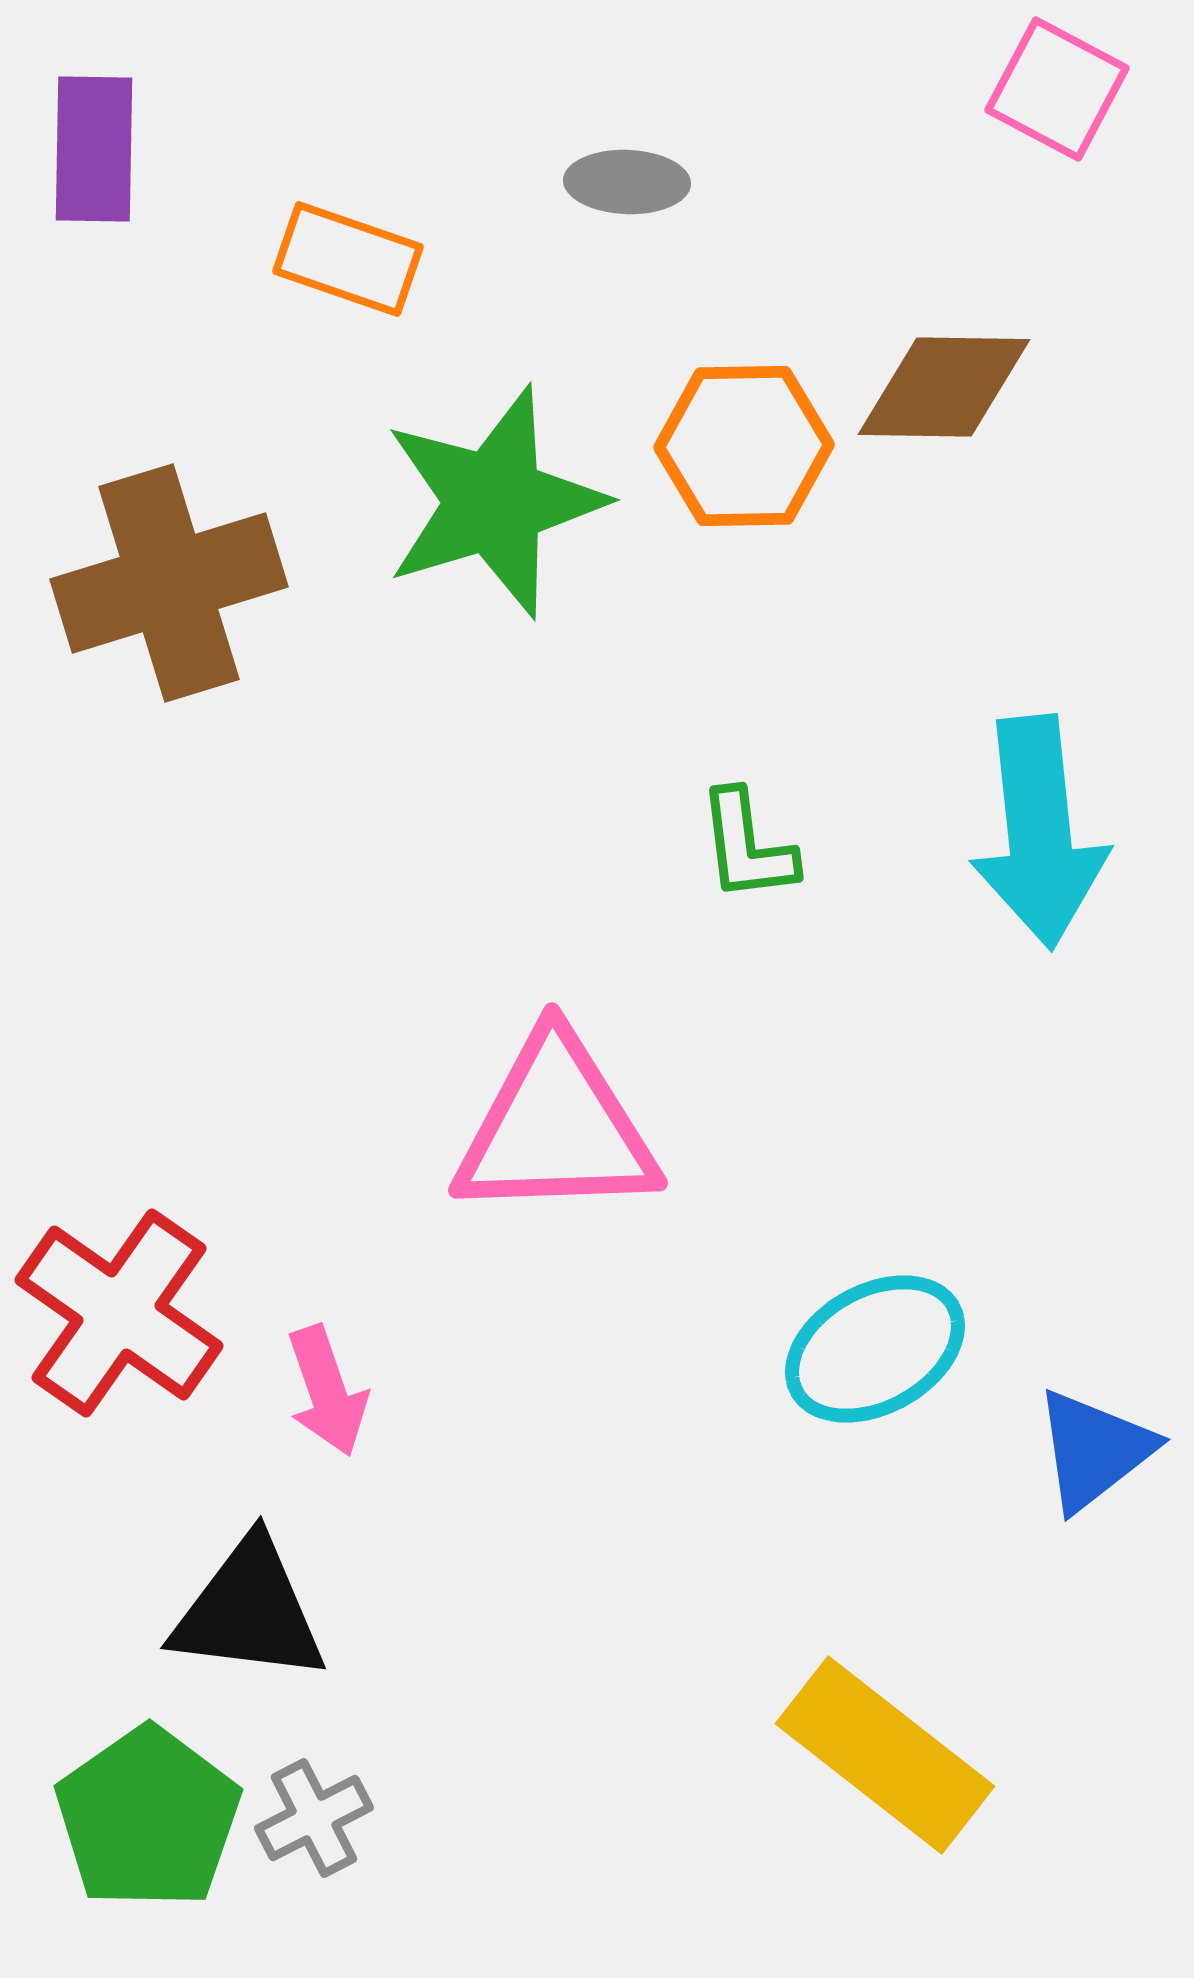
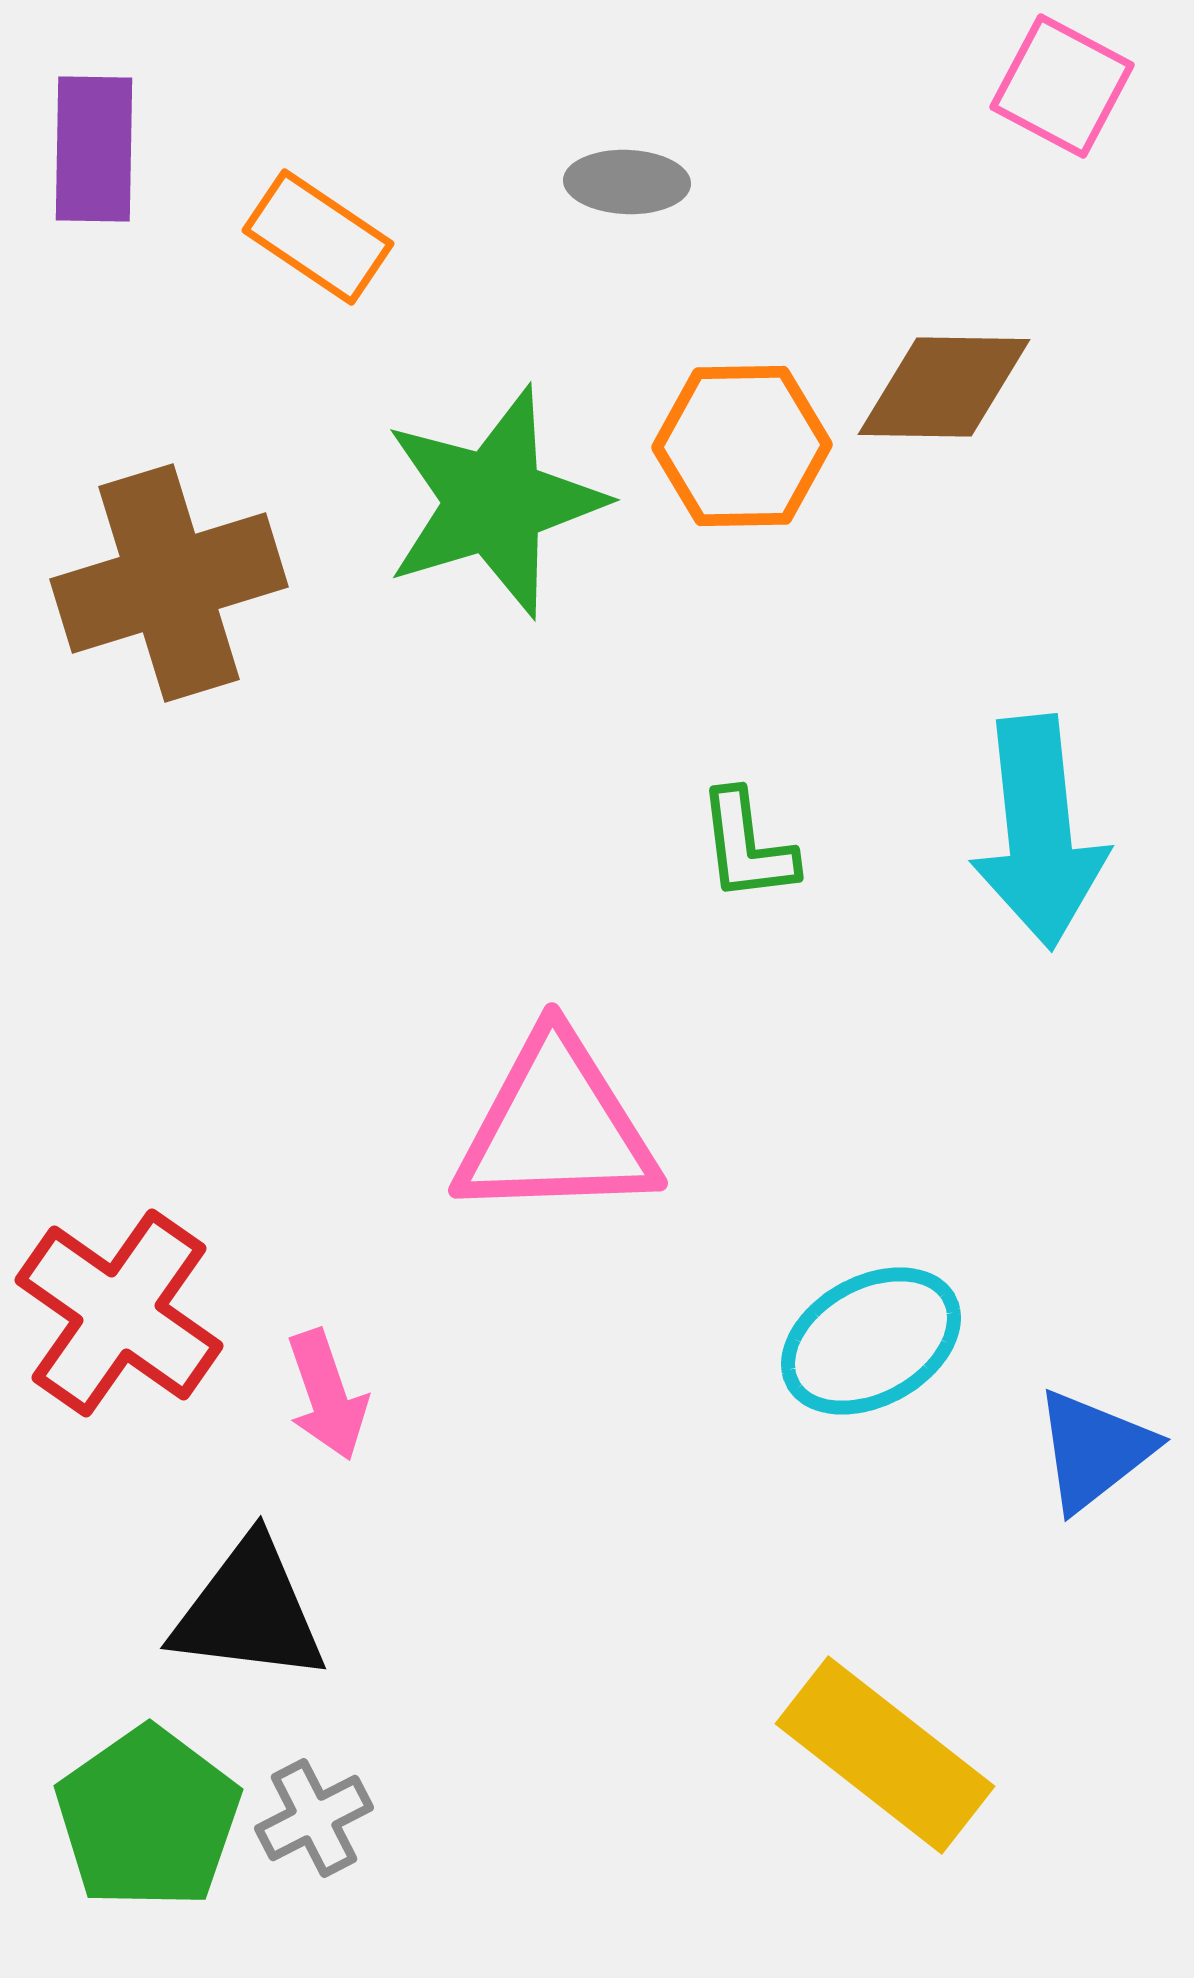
pink square: moved 5 px right, 3 px up
orange rectangle: moved 30 px left, 22 px up; rotated 15 degrees clockwise
orange hexagon: moved 2 px left
cyan ellipse: moved 4 px left, 8 px up
pink arrow: moved 4 px down
